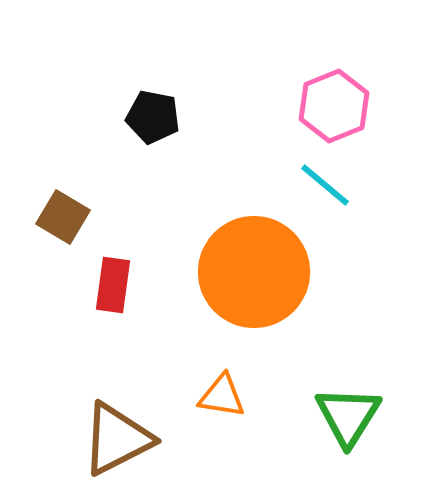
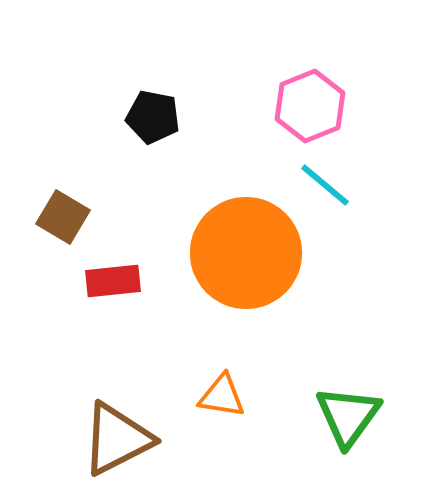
pink hexagon: moved 24 px left
orange circle: moved 8 px left, 19 px up
red rectangle: moved 4 px up; rotated 76 degrees clockwise
green triangle: rotated 4 degrees clockwise
